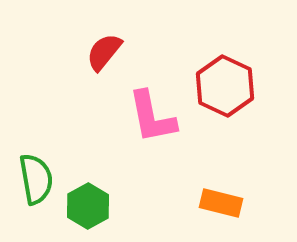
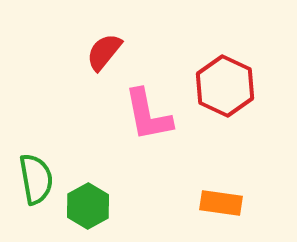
pink L-shape: moved 4 px left, 2 px up
orange rectangle: rotated 6 degrees counterclockwise
